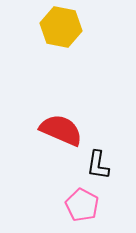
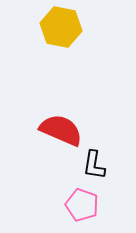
black L-shape: moved 4 px left
pink pentagon: rotated 8 degrees counterclockwise
